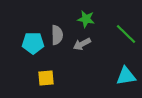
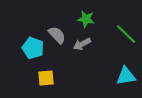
gray semicircle: rotated 42 degrees counterclockwise
cyan pentagon: moved 5 px down; rotated 20 degrees clockwise
